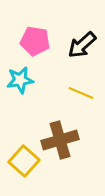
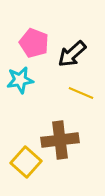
pink pentagon: moved 1 px left, 2 px down; rotated 12 degrees clockwise
black arrow: moved 10 px left, 9 px down
brown cross: rotated 9 degrees clockwise
yellow square: moved 2 px right, 1 px down
